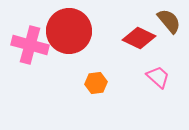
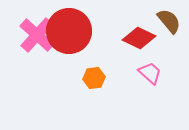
pink cross: moved 7 px right, 10 px up; rotated 27 degrees clockwise
pink trapezoid: moved 8 px left, 4 px up
orange hexagon: moved 2 px left, 5 px up
